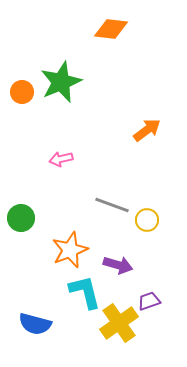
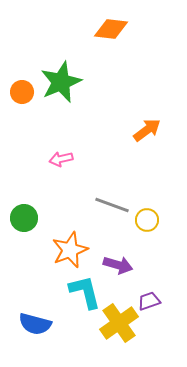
green circle: moved 3 px right
